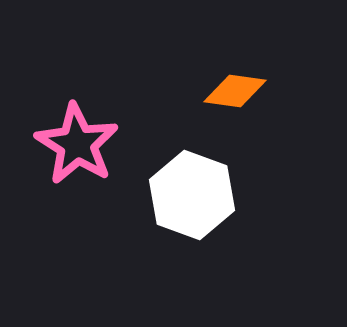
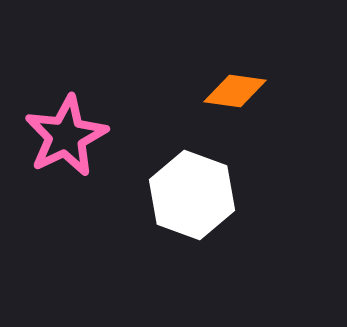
pink star: moved 11 px left, 8 px up; rotated 14 degrees clockwise
